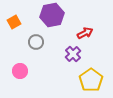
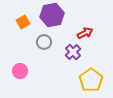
orange square: moved 9 px right
gray circle: moved 8 px right
purple cross: moved 2 px up
